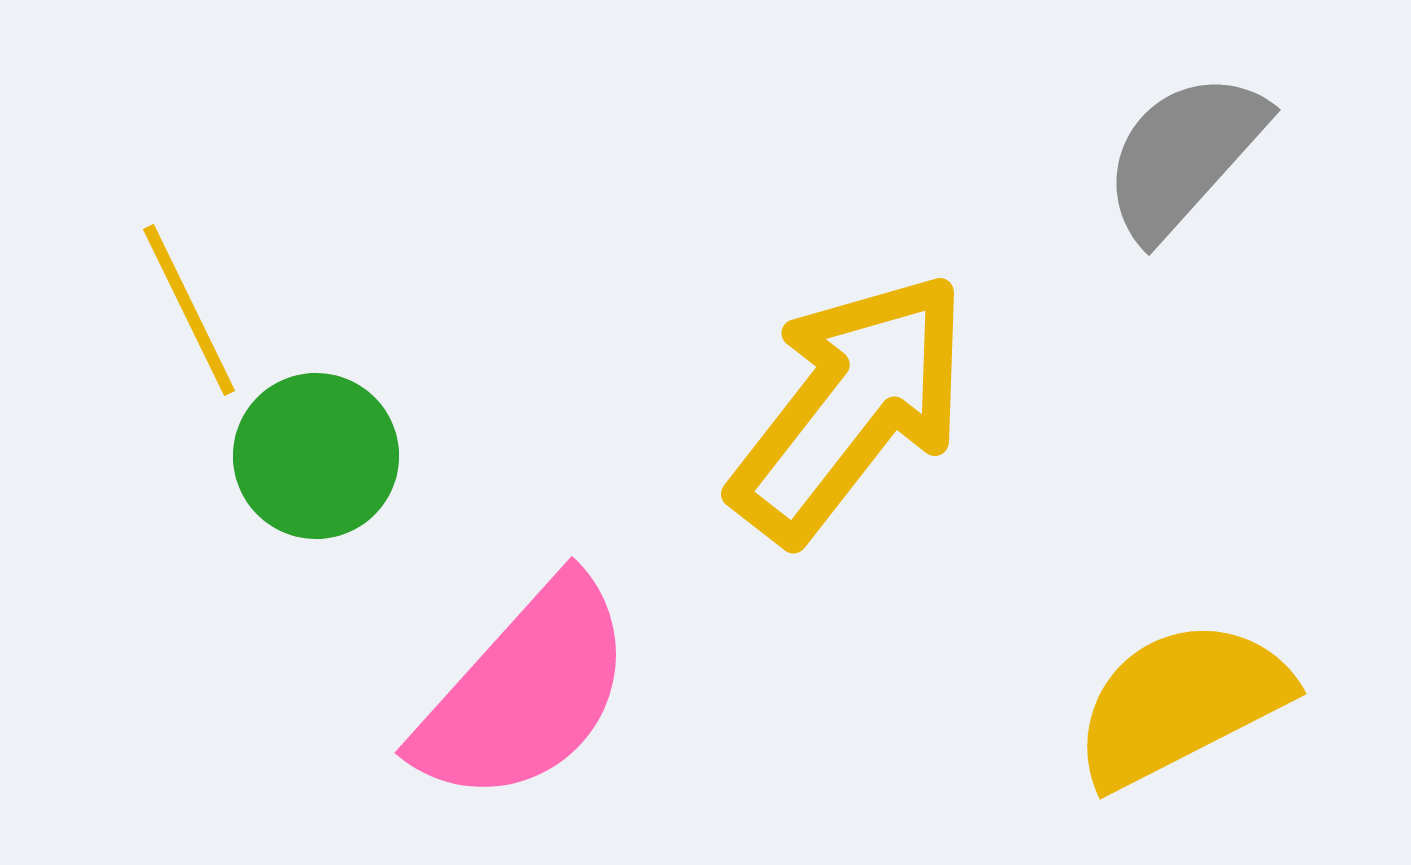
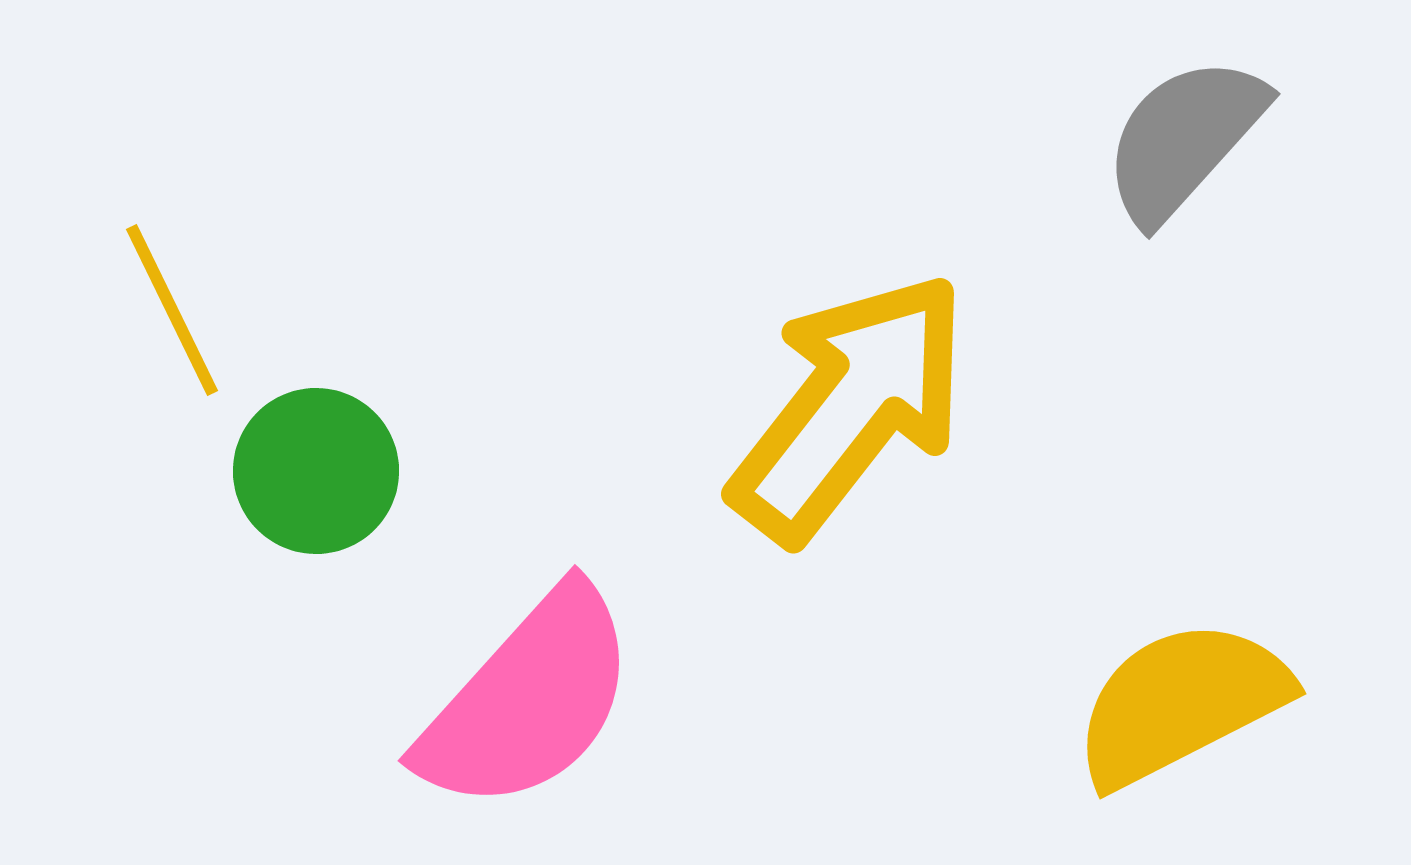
gray semicircle: moved 16 px up
yellow line: moved 17 px left
green circle: moved 15 px down
pink semicircle: moved 3 px right, 8 px down
